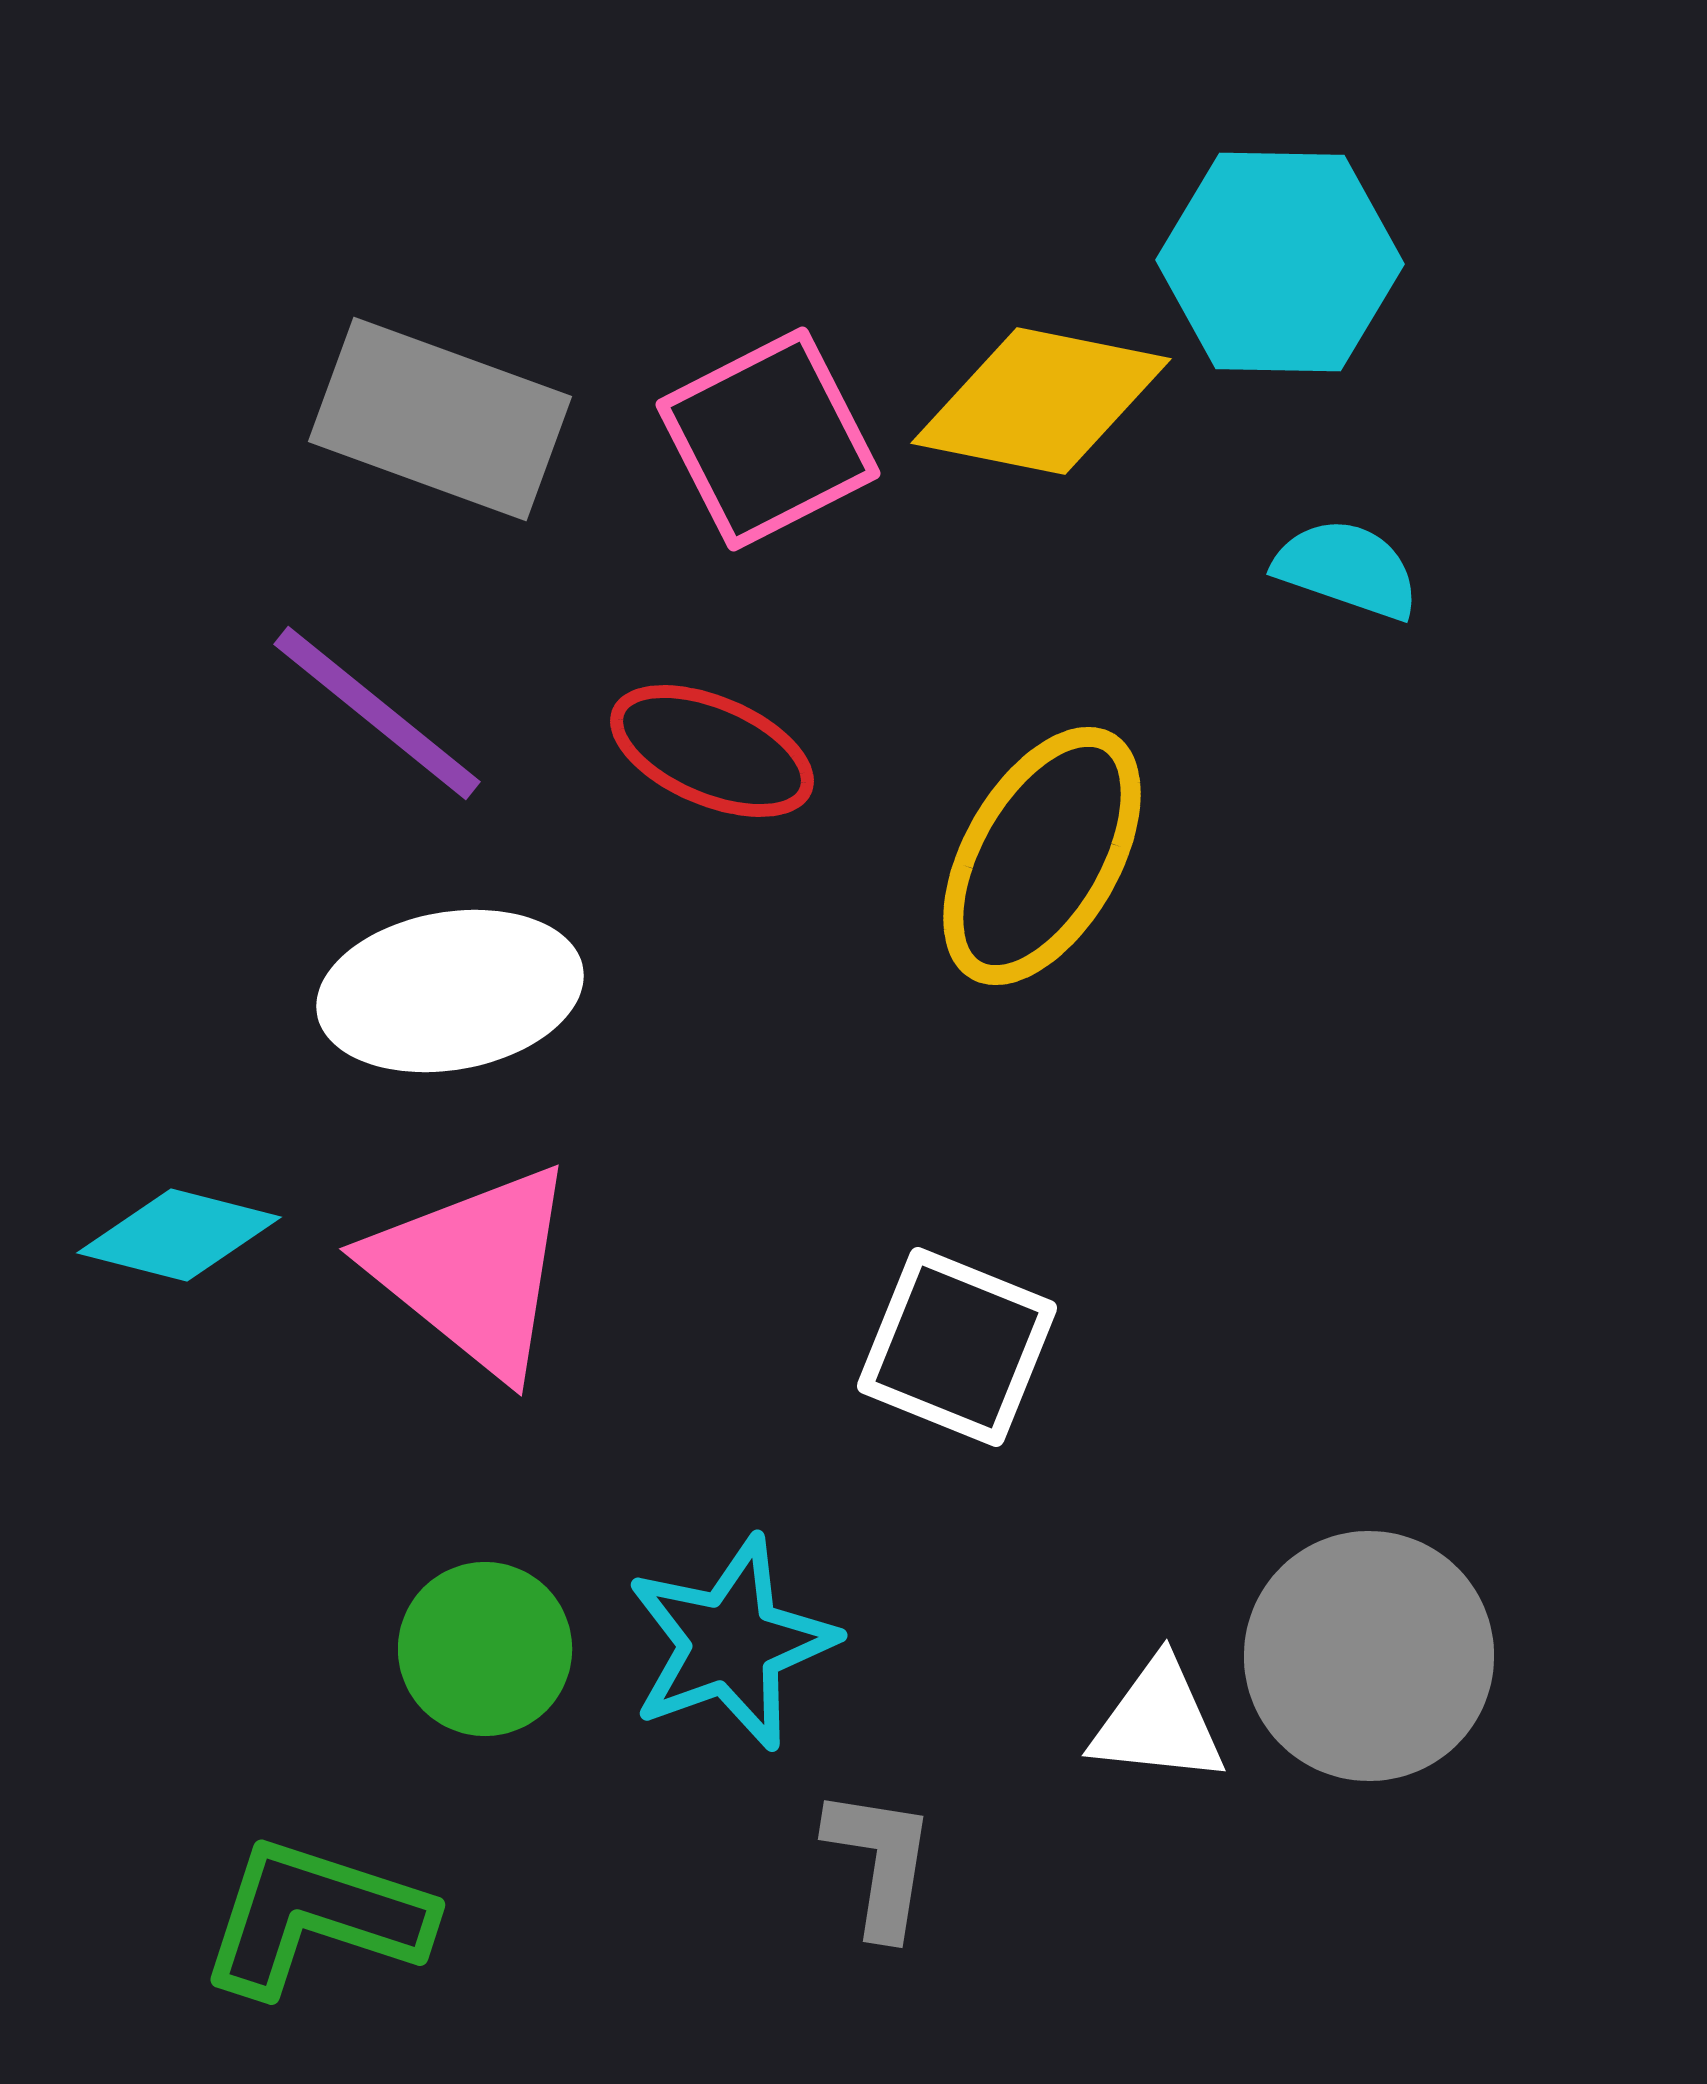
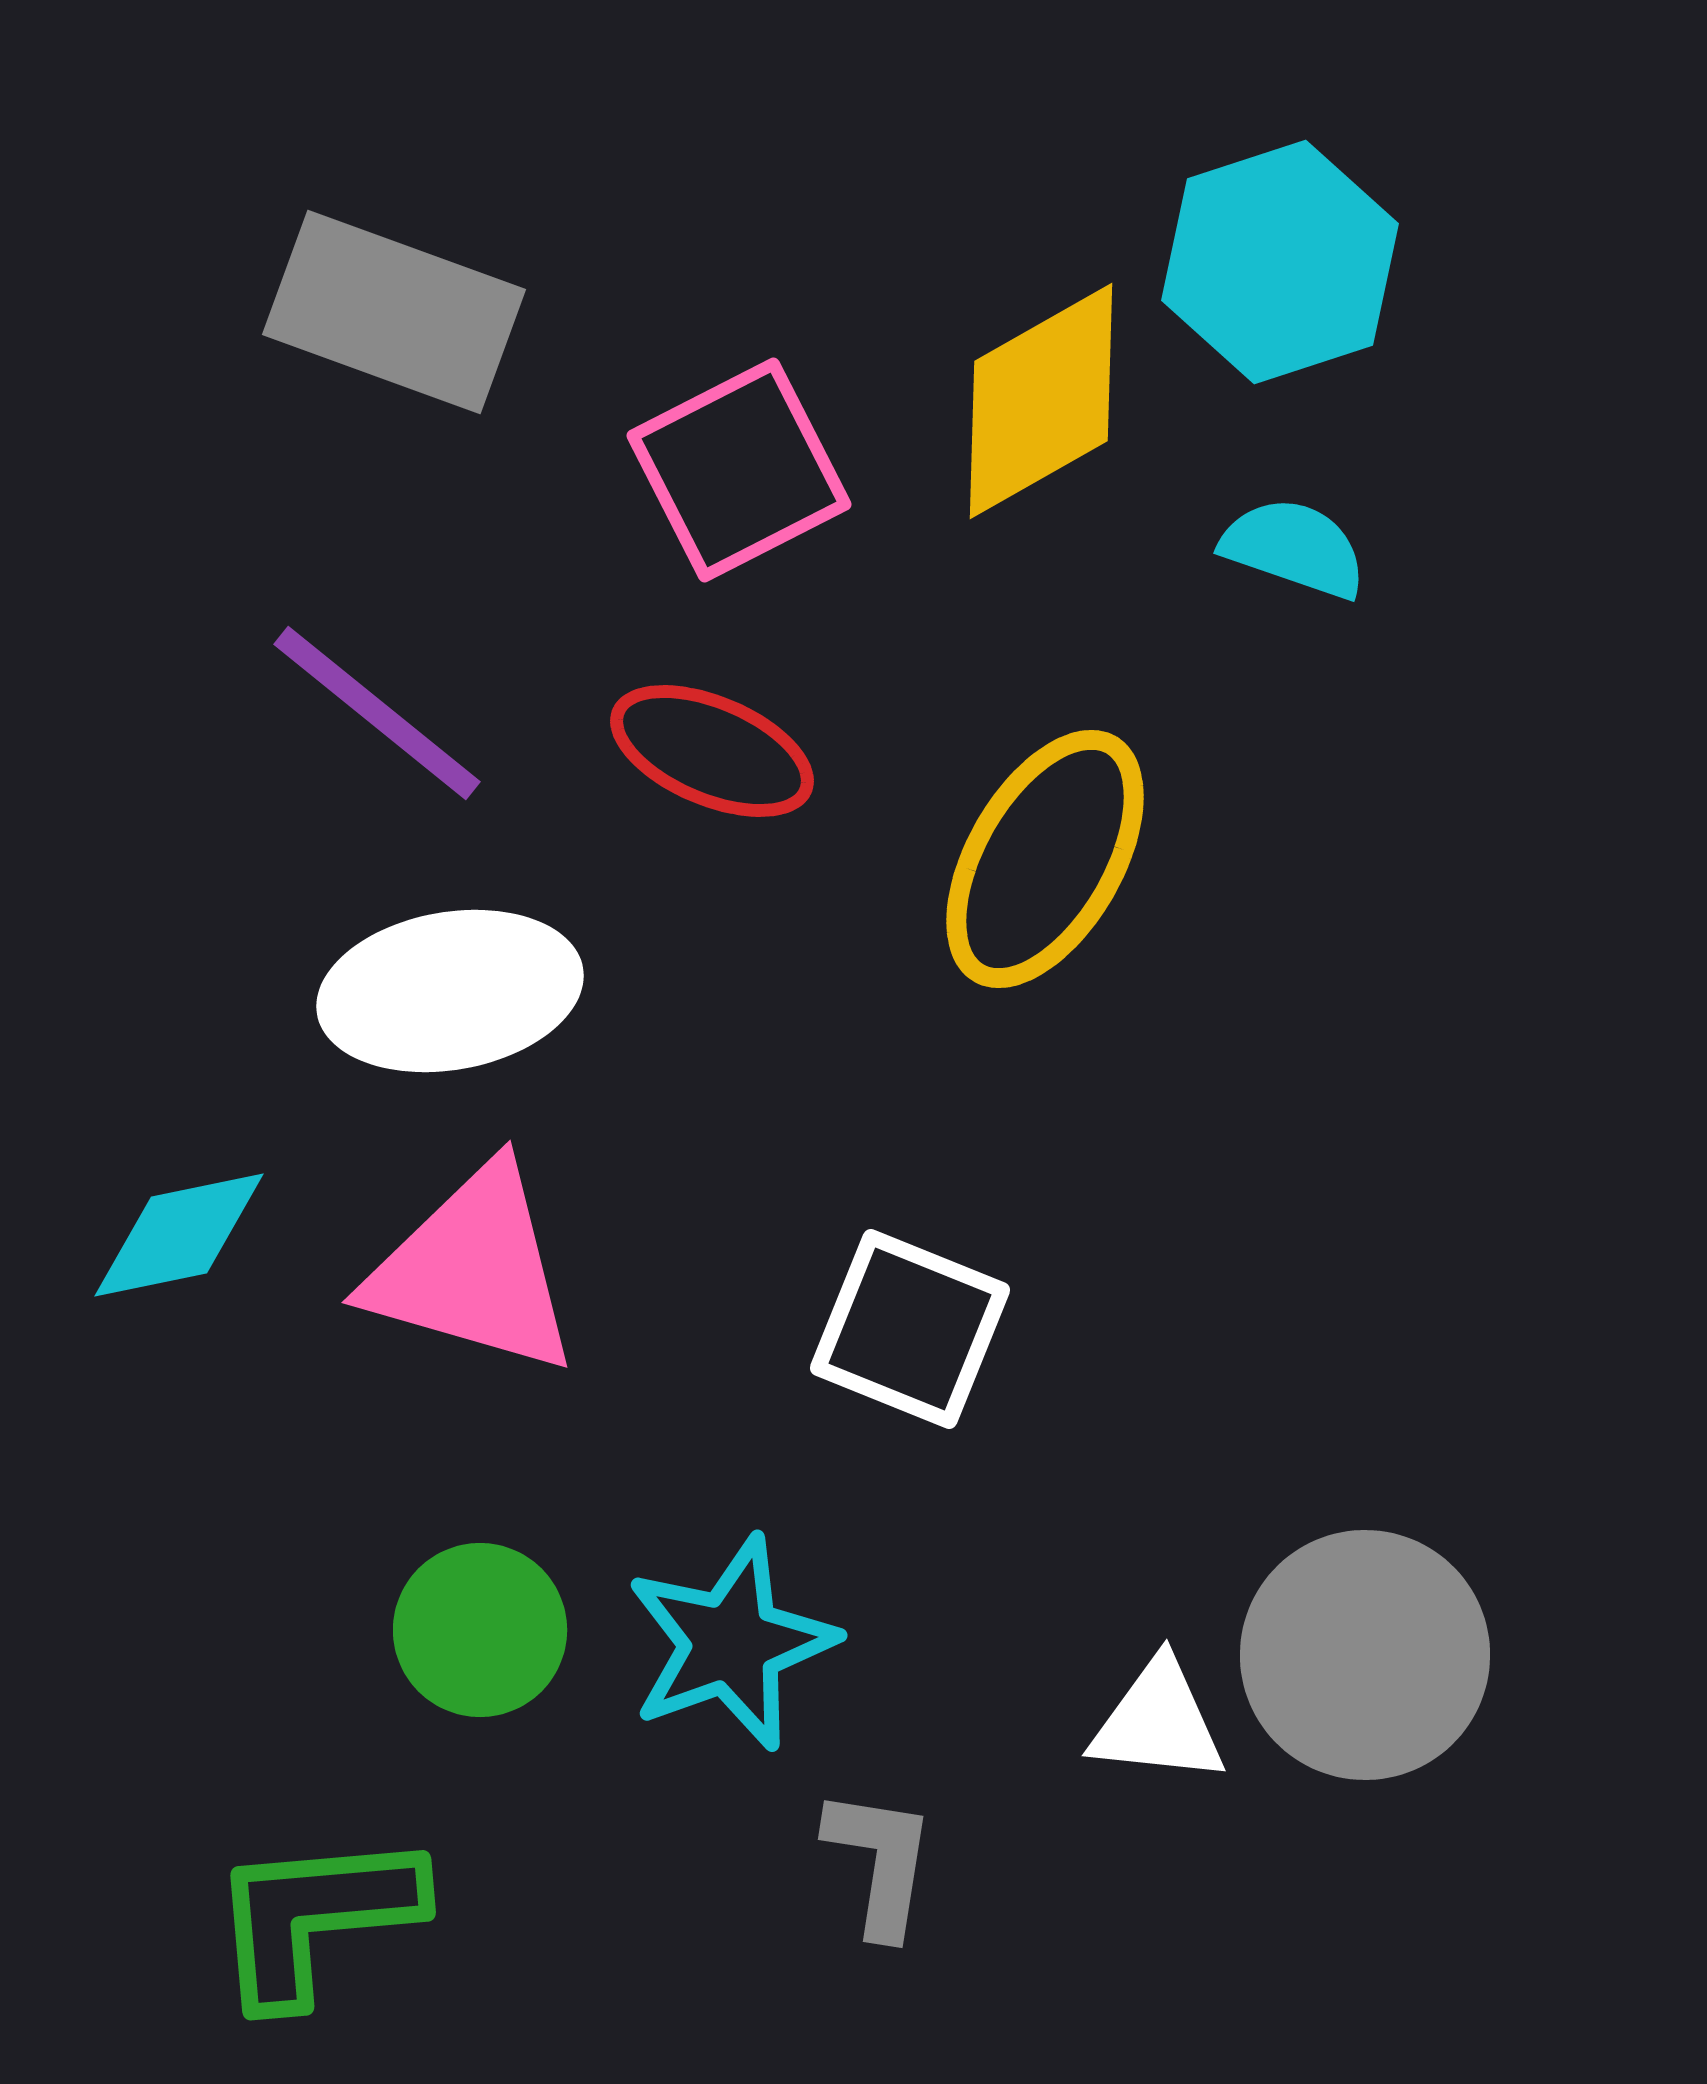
cyan hexagon: rotated 19 degrees counterclockwise
yellow diamond: rotated 41 degrees counterclockwise
gray rectangle: moved 46 px left, 107 px up
pink square: moved 29 px left, 31 px down
cyan semicircle: moved 53 px left, 21 px up
yellow ellipse: moved 3 px right, 3 px down
cyan diamond: rotated 26 degrees counterclockwise
pink triangle: rotated 23 degrees counterclockwise
white square: moved 47 px left, 18 px up
green circle: moved 5 px left, 19 px up
gray circle: moved 4 px left, 1 px up
green L-shape: rotated 23 degrees counterclockwise
